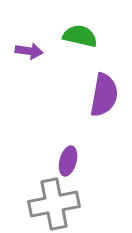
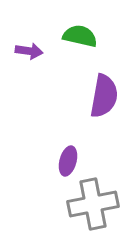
purple semicircle: moved 1 px down
gray cross: moved 39 px right
